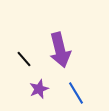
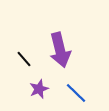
blue line: rotated 15 degrees counterclockwise
